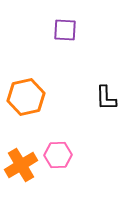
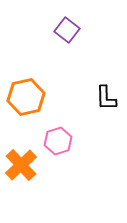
purple square: moved 2 px right; rotated 35 degrees clockwise
pink hexagon: moved 14 px up; rotated 16 degrees counterclockwise
orange cross: rotated 12 degrees counterclockwise
